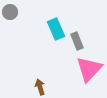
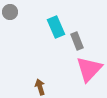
cyan rectangle: moved 2 px up
